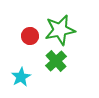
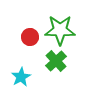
green star: rotated 12 degrees clockwise
red circle: moved 1 px down
